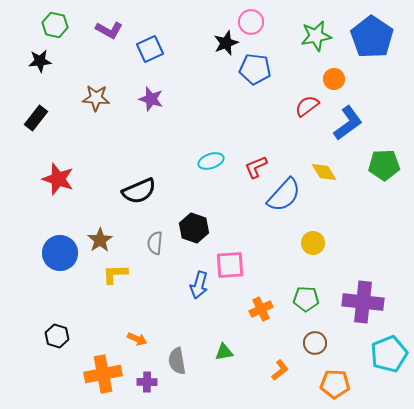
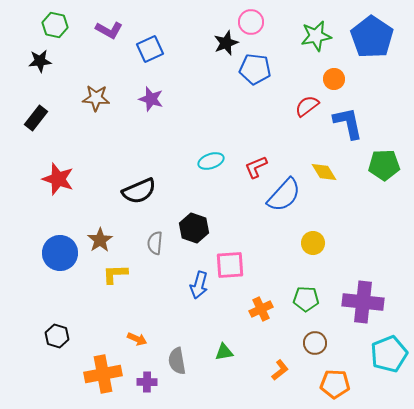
blue L-shape at (348, 123): rotated 66 degrees counterclockwise
